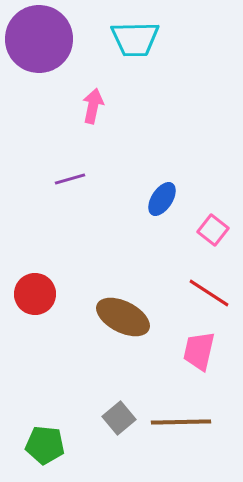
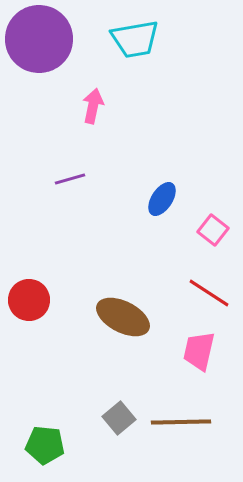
cyan trapezoid: rotated 9 degrees counterclockwise
red circle: moved 6 px left, 6 px down
